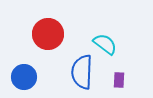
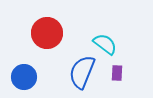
red circle: moved 1 px left, 1 px up
blue semicircle: rotated 20 degrees clockwise
purple rectangle: moved 2 px left, 7 px up
